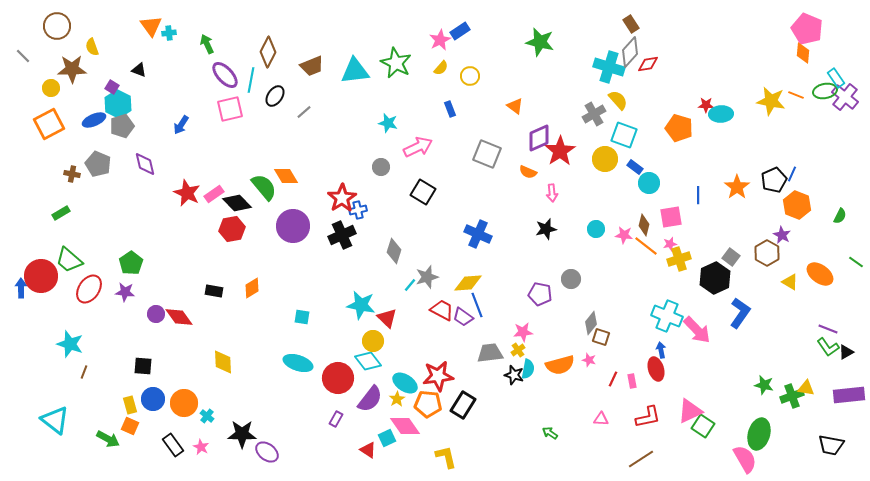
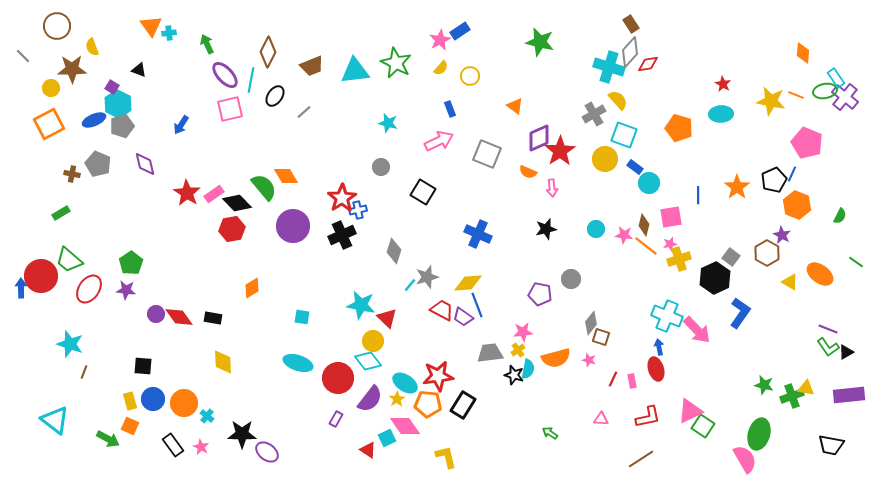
pink pentagon at (807, 29): moved 114 px down
red star at (706, 105): moved 17 px right, 21 px up; rotated 28 degrees clockwise
pink arrow at (418, 147): moved 21 px right, 6 px up
red star at (187, 193): rotated 8 degrees clockwise
pink arrow at (552, 193): moved 5 px up
black rectangle at (214, 291): moved 1 px left, 27 px down
purple star at (125, 292): moved 1 px right, 2 px up
blue arrow at (661, 350): moved 2 px left, 3 px up
orange semicircle at (560, 365): moved 4 px left, 7 px up
yellow rectangle at (130, 405): moved 4 px up
